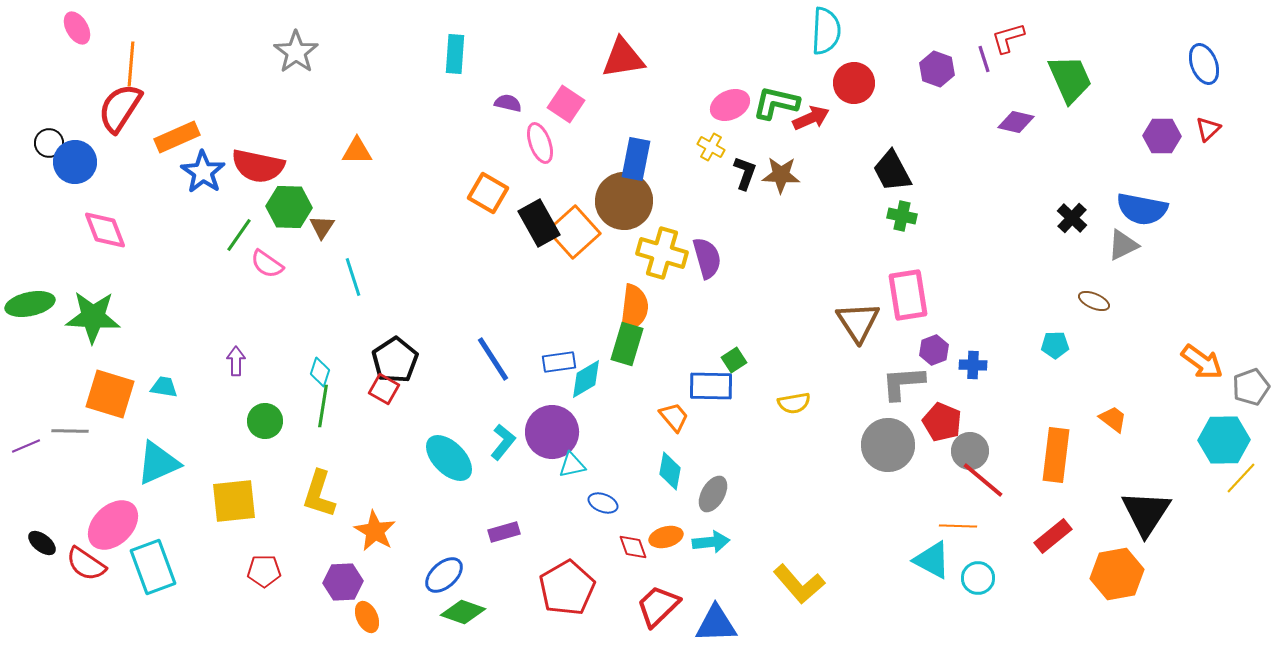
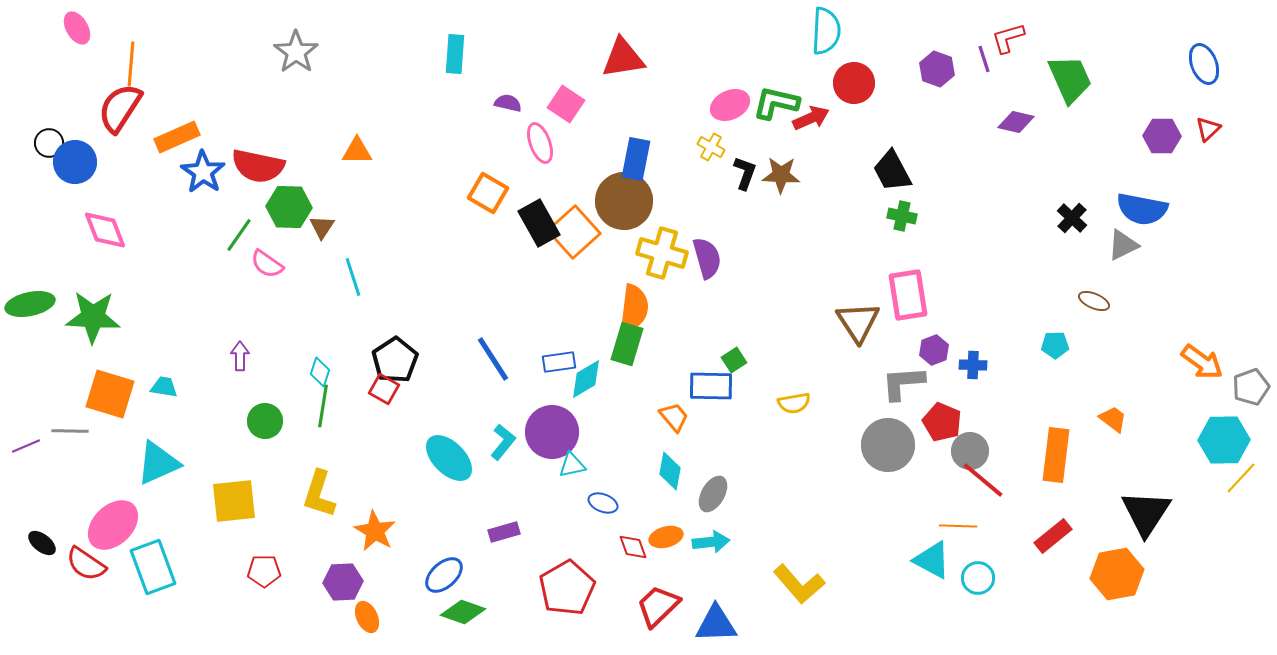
purple arrow at (236, 361): moved 4 px right, 5 px up
